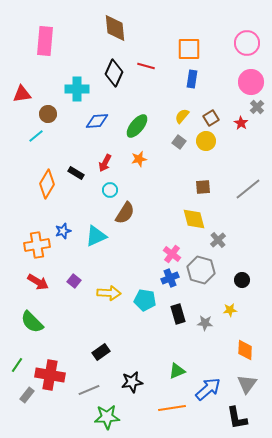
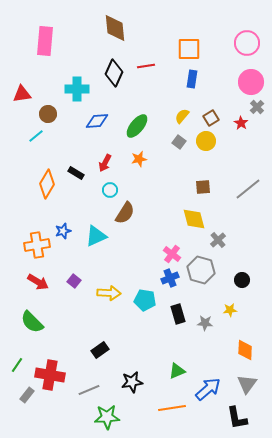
red line at (146, 66): rotated 24 degrees counterclockwise
black rectangle at (101, 352): moved 1 px left, 2 px up
